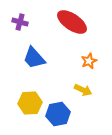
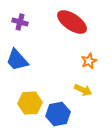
blue trapezoid: moved 17 px left, 2 px down
